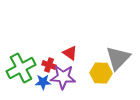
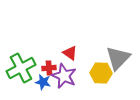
red cross: moved 3 px down; rotated 24 degrees counterclockwise
purple star: moved 1 px right, 1 px up; rotated 20 degrees clockwise
blue star: rotated 14 degrees clockwise
